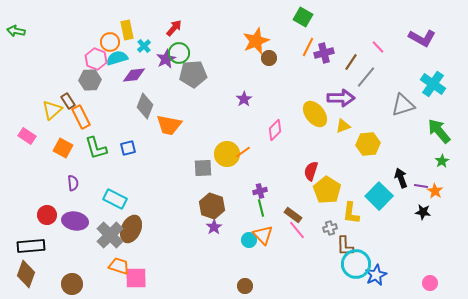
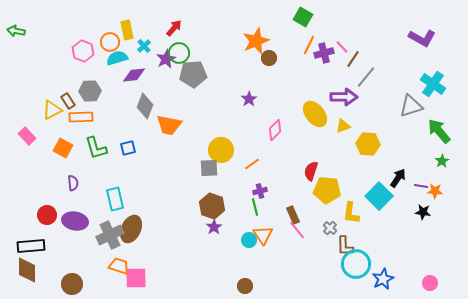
orange line at (308, 47): moved 1 px right, 2 px up
pink line at (378, 47): moved 36 px left
pink hexagon at (96, 59): moved 13 px left, 8 px up
brown line at (351, 62): moved 2 px right, 3 px up
gray hexagon at (90, 80): moved 11 px down
purple arrow at (341, 98): moved 3 px right, 1 px up
purple star at (244, 99): moved 5 px right
gray triangle at (403, 105): moved 8 px right, 1 px down
yellow triangle at (52, 110): rotated 15 degrees clockwise
orange rectangle at (81, 117): rotated 65 degrees counterclockwise
pink rectangle at (27, 136): rotated 12 degrees clockwise
yellow hexagon at (368, 144): rotated 10 degrees clockwise
orange line at (243, 152): moved 9 px right, 12 px down
yellow circle at (227, 154): moved 6 px left, 4 px up
gray square at (203, 168): moved 6 px right
black arrow at (401, 178): moved 3 px left; rotated 54 degrees clockwise
yellow pentagon at (327, 190): rotated 28 degrees counterclockwise
orange star at (435, 191): rotated 28 degrees counterclockwise
cyan rectangle at (115, 199): rotated 50 degrees clockwise
green line at (261, 208): moved 6 px left, 1 px up
brown rectangle at (293, 215): rotated 30 degrees clockwise
gray cross at (330, 228): rotated 32 degrees counterclockwise
gray cross at (110, 235): rotated 20 degrees clockwise
orange triangle at (263, 235): rotated 10 degrees clockwise
brown diamond at (26, 274): moved 1 px right, 4 px up; rotated 20 degrees counterclockwise
blue star at (376, 275): moved 7 px right, 4 px down
